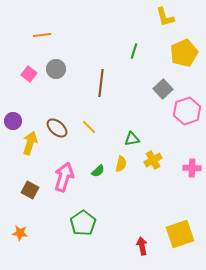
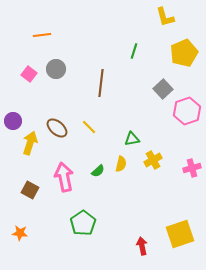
pink cross: rotated 18 degrees counterclockwise
pink arrow: rotated 28 degrees counterclockwise
